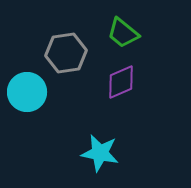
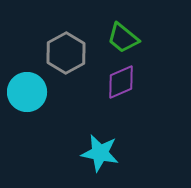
green trapezoid: moved 5 px down
gray hexagon: rotated 21 degrees counterclockwise
